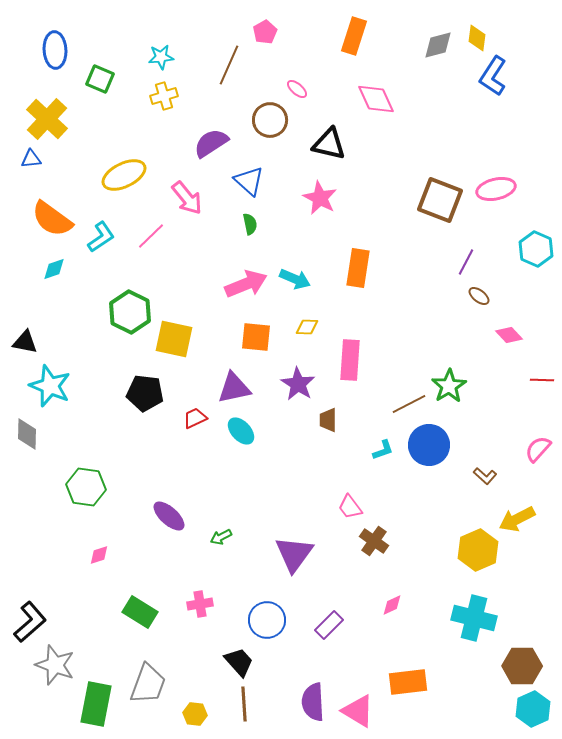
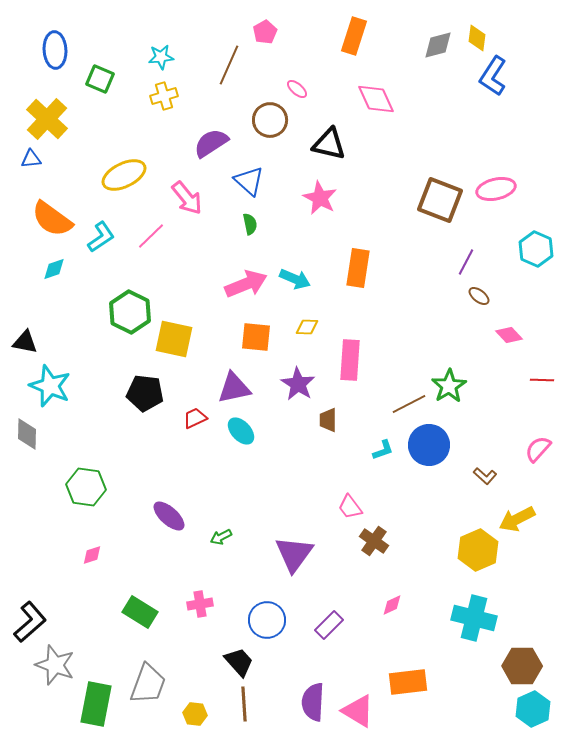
pink diamond at (99, 555): moved 7 px left
purple semicircle at (313, 702): rotated 6 degrees clockwise
